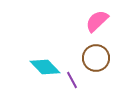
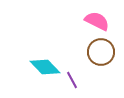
pink semicircle: rotated 70 degrees clockwise
brown circle: moved 5 px right, 6 px up
